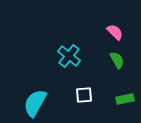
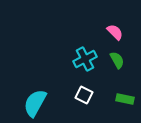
cyan cross: moved 16 px right, 3 px down; rotated 25 degrees clockwise
white square: rotated 30 degrees clockwise
green rectangle: rotated 24 degrees clockwise
